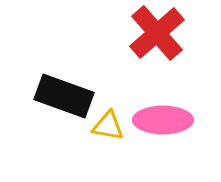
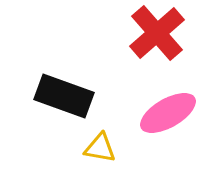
pink ellipse: moved 5 px right, 7 px up; rotated 30 degrees counterclockwise
yellow triangle: moved 8 px left, 22 px down
